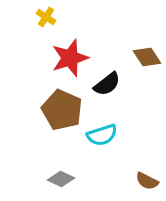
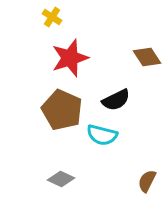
yellow cross: moved 6 px right
black semicircle: moved 9 px right, 16 px down; rotated 12 degrees clockwise
cyan semicircle: rotated 32 degrees clockwise
brown semicircle: rotated 90 degrees clockwise
